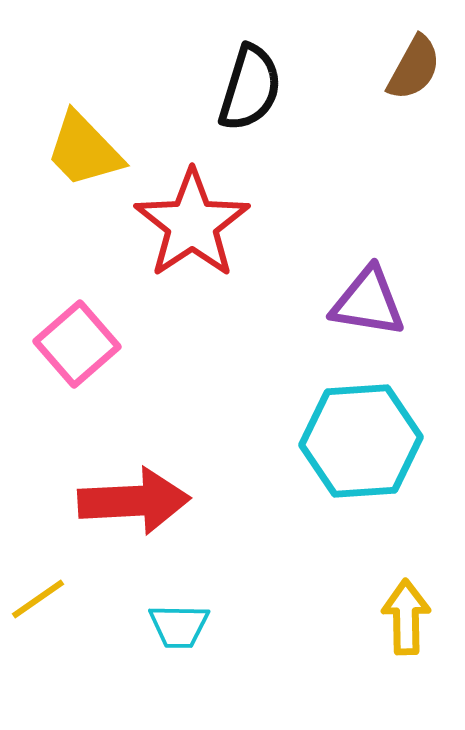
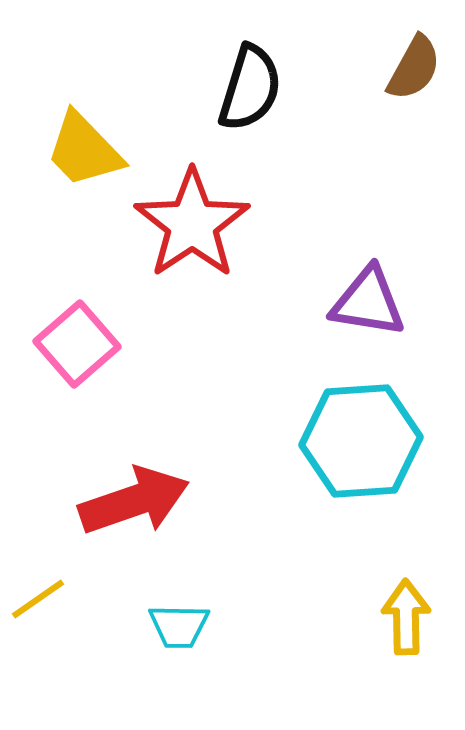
red arrow: rotated 16 degrees counterclockwise
